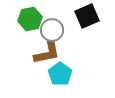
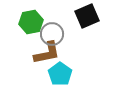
green hexagon: moved 1 px right, 3 px down
gray circle: moved 4 px down
